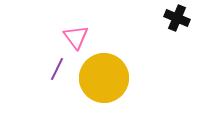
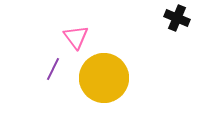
purple line: moved 4 px left
